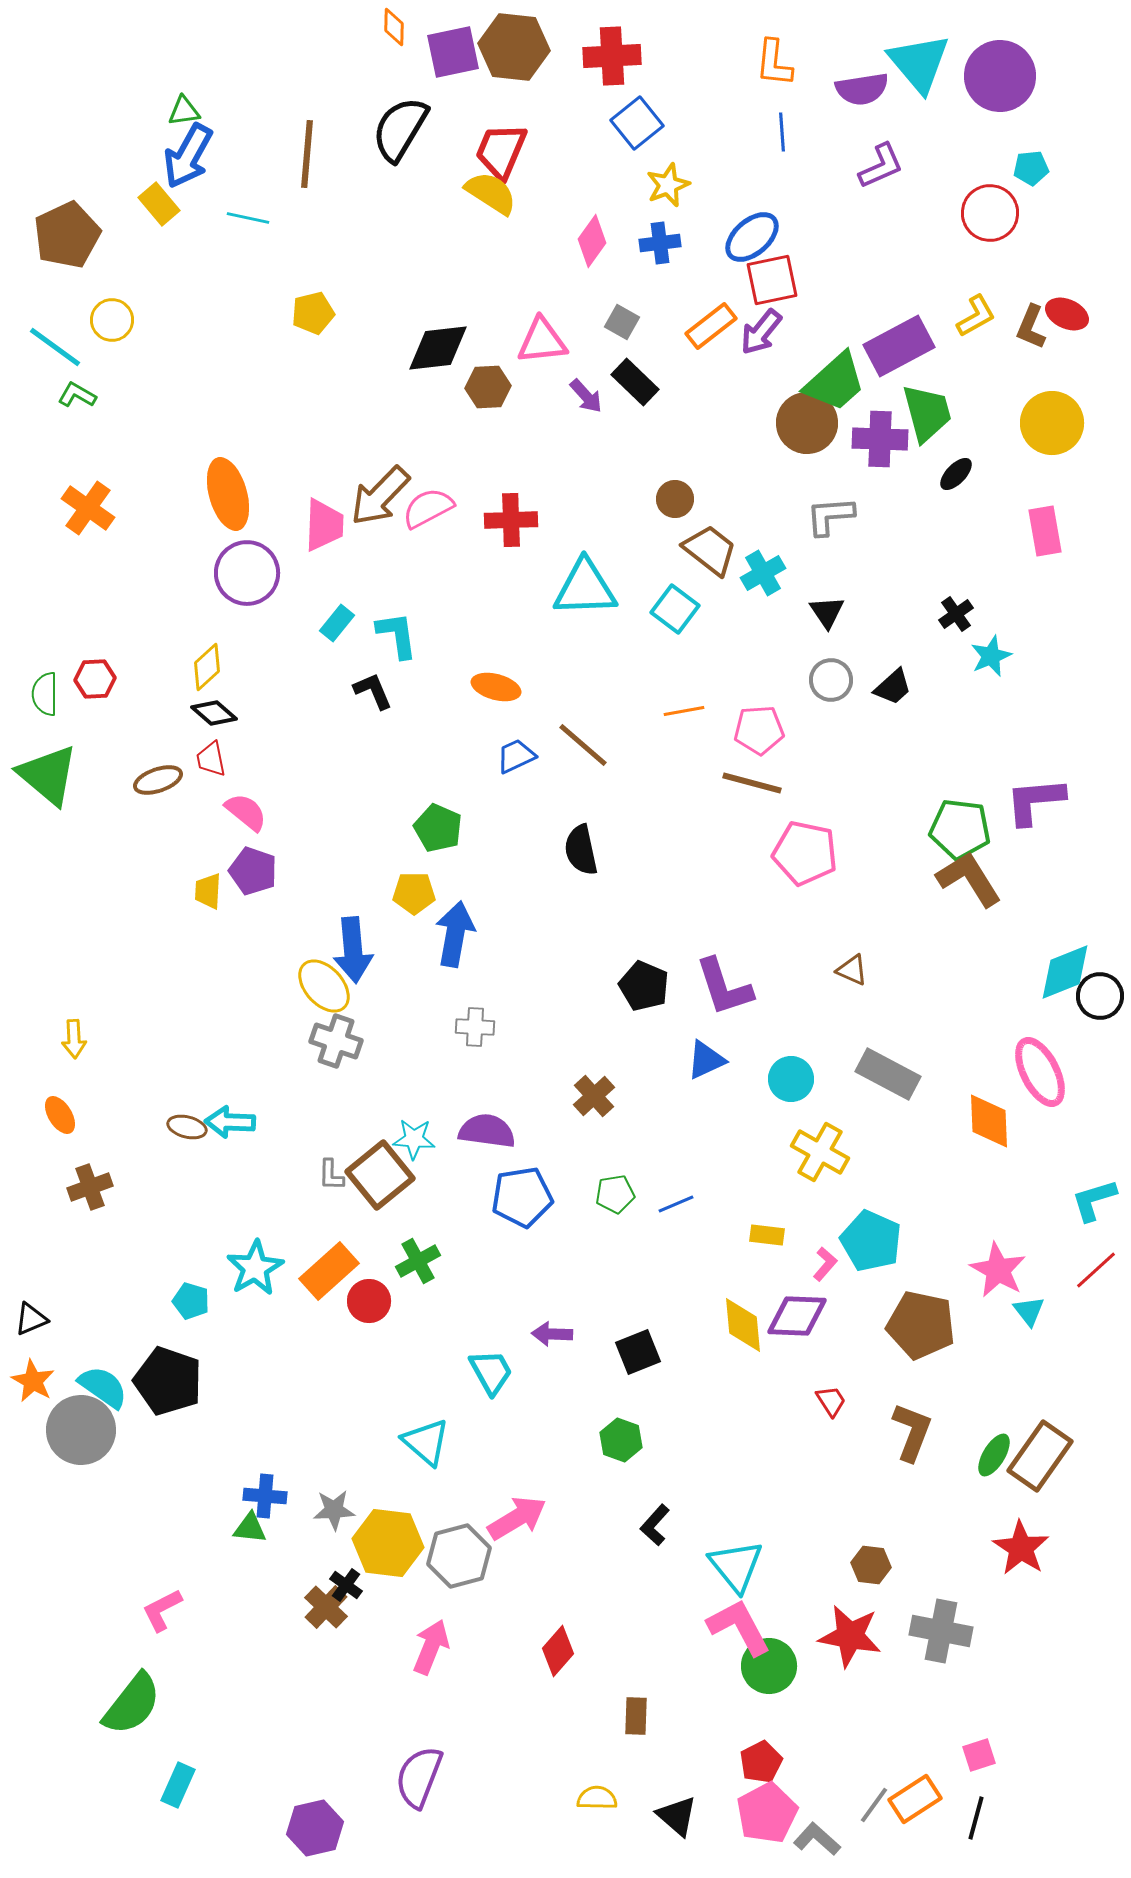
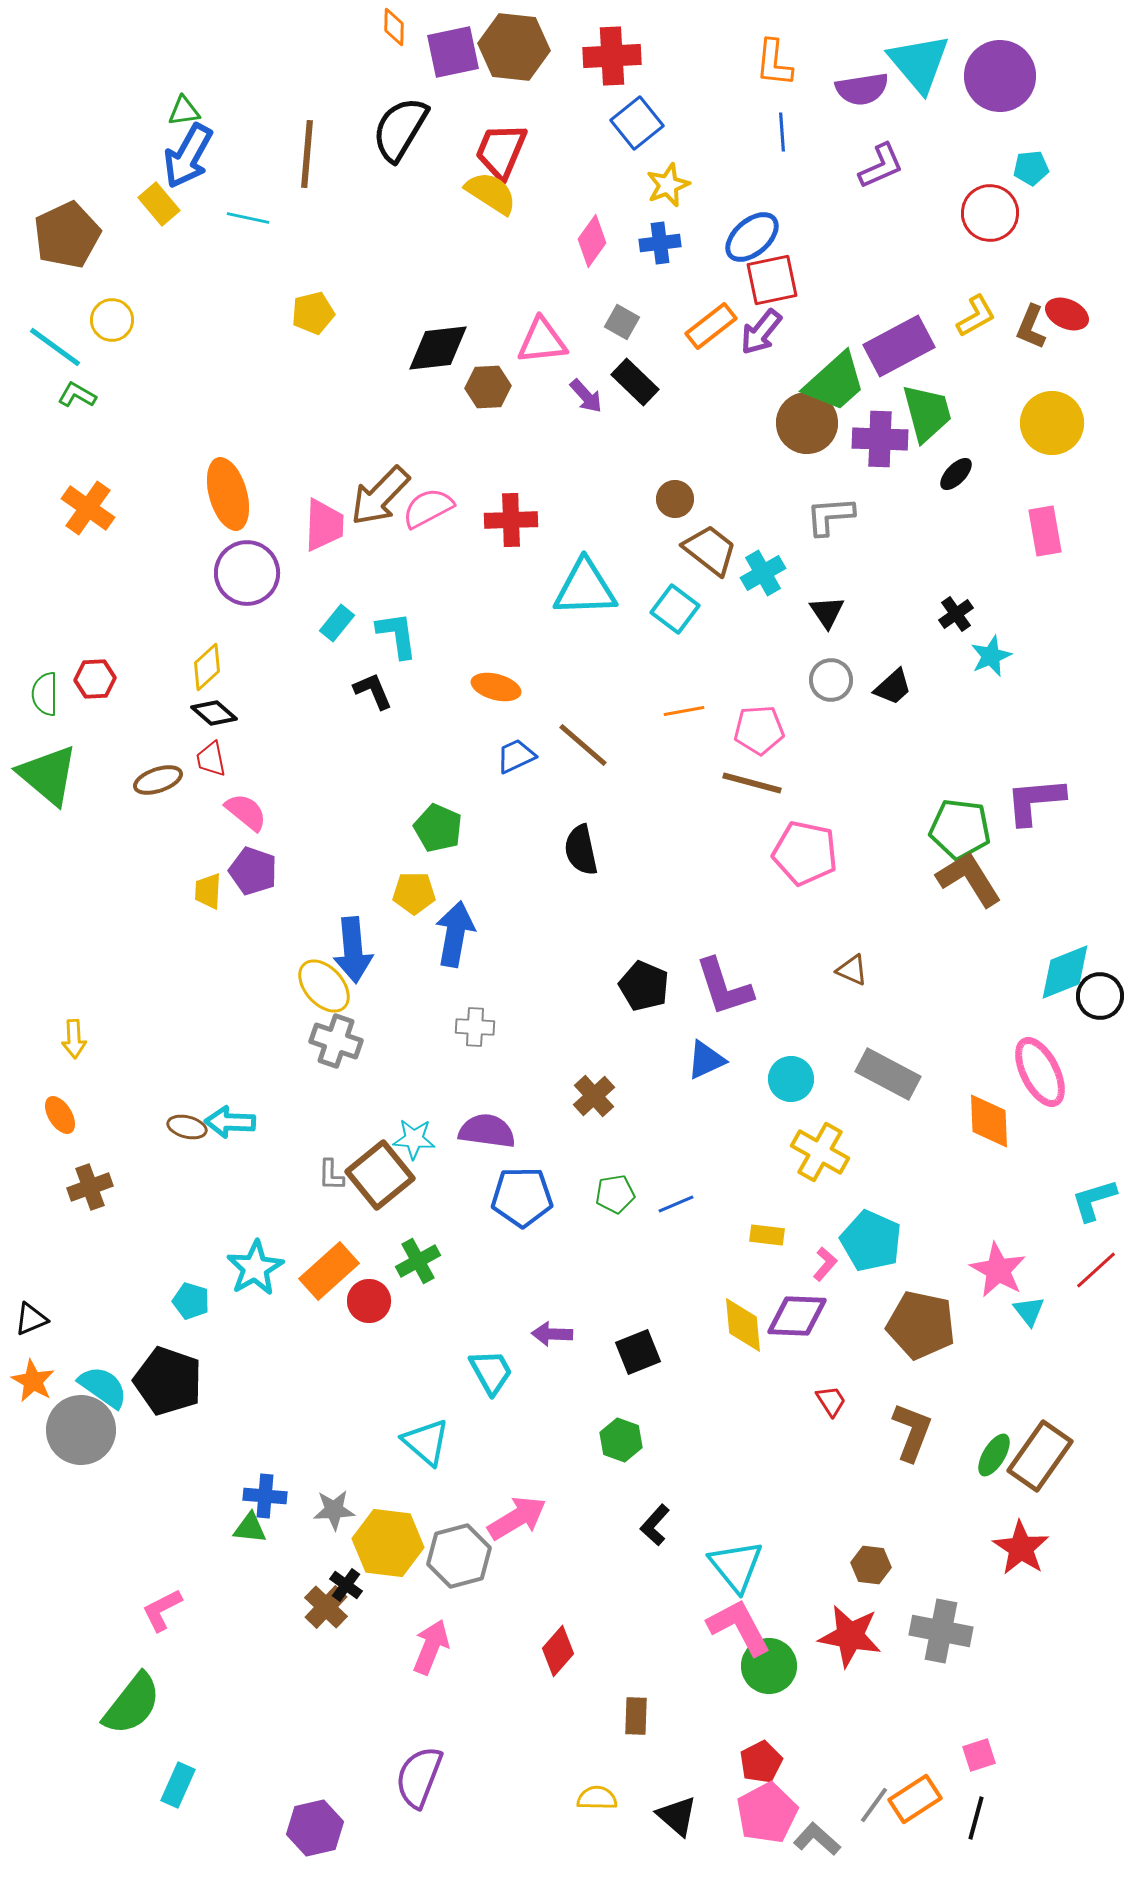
blue pentagon at (522, 1197): rotated 8 degrees clockwise
